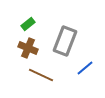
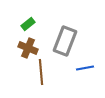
blue line: rotated 30 degrees clockwise
brown line: moved 3 px up; rotated 60 degrees clockwise
